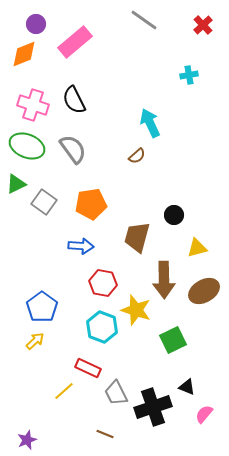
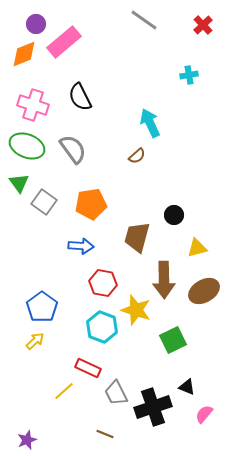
pink rectangle: moved 11 px left
black semicircle: moved 6 px right, 3 px up
green triangle: moved 3 px right, 1 px up; rotated 40 degrees counterclockwise
